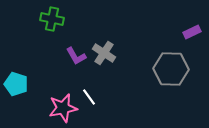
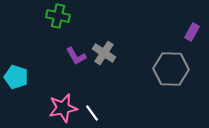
green cross: moved 6 px right, 3 px up
purple rectangle: rotated 36 degrees counterclockwise
cyan pentagon: moved 7 px up
white line: moved 3 px right, 16 px down
